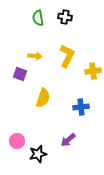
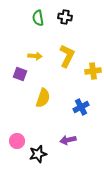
blue cross: rotated 21 degrees counterclockwise
purple arrow: rotated 28 degrees clockwise
